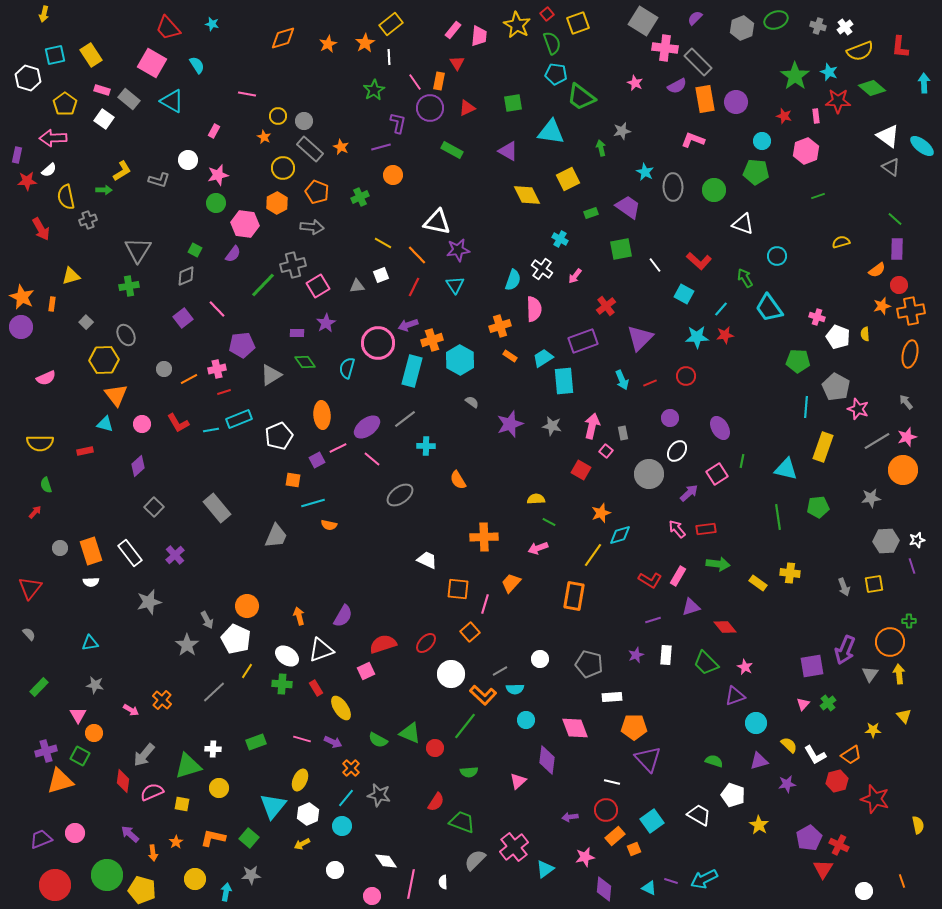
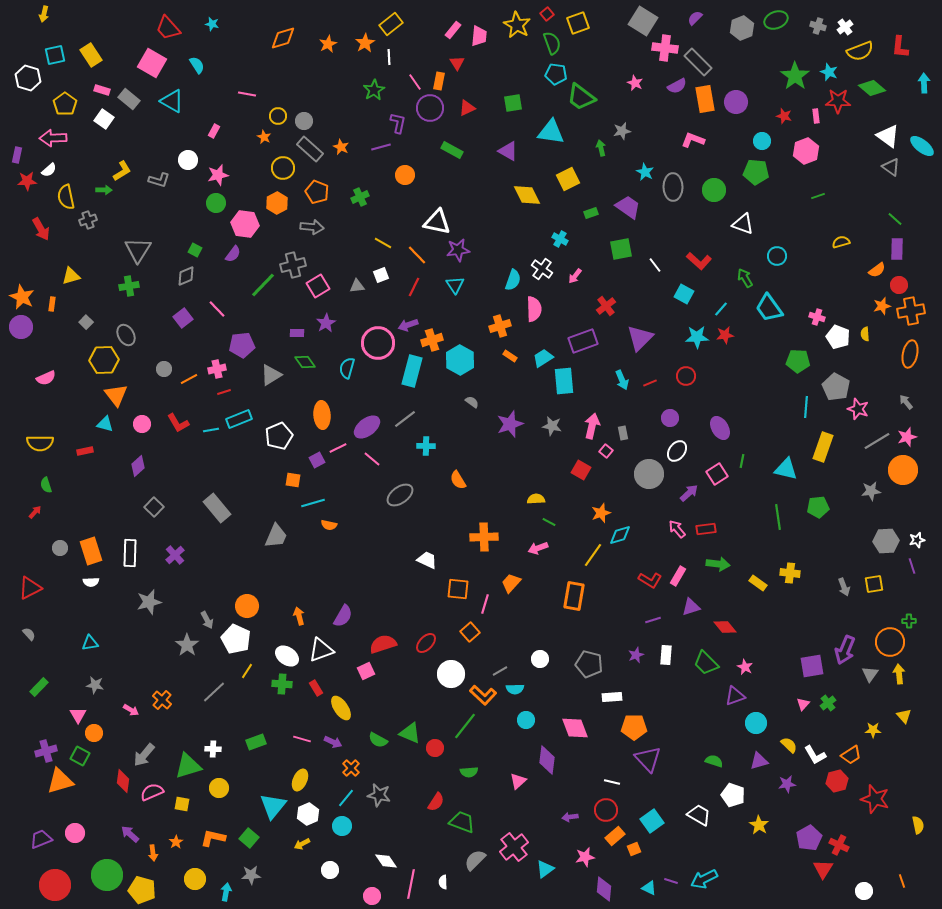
orange circle at (393, 175): moved 12 px right
gray star at (871, 498): moved 7 px up
white rectangle at (130, 553): rotated 40 degrees clockwise
red triangle at (30, 588): rotated 25 degrees clockwise
white circle at (335, 870): moved 5 px left
